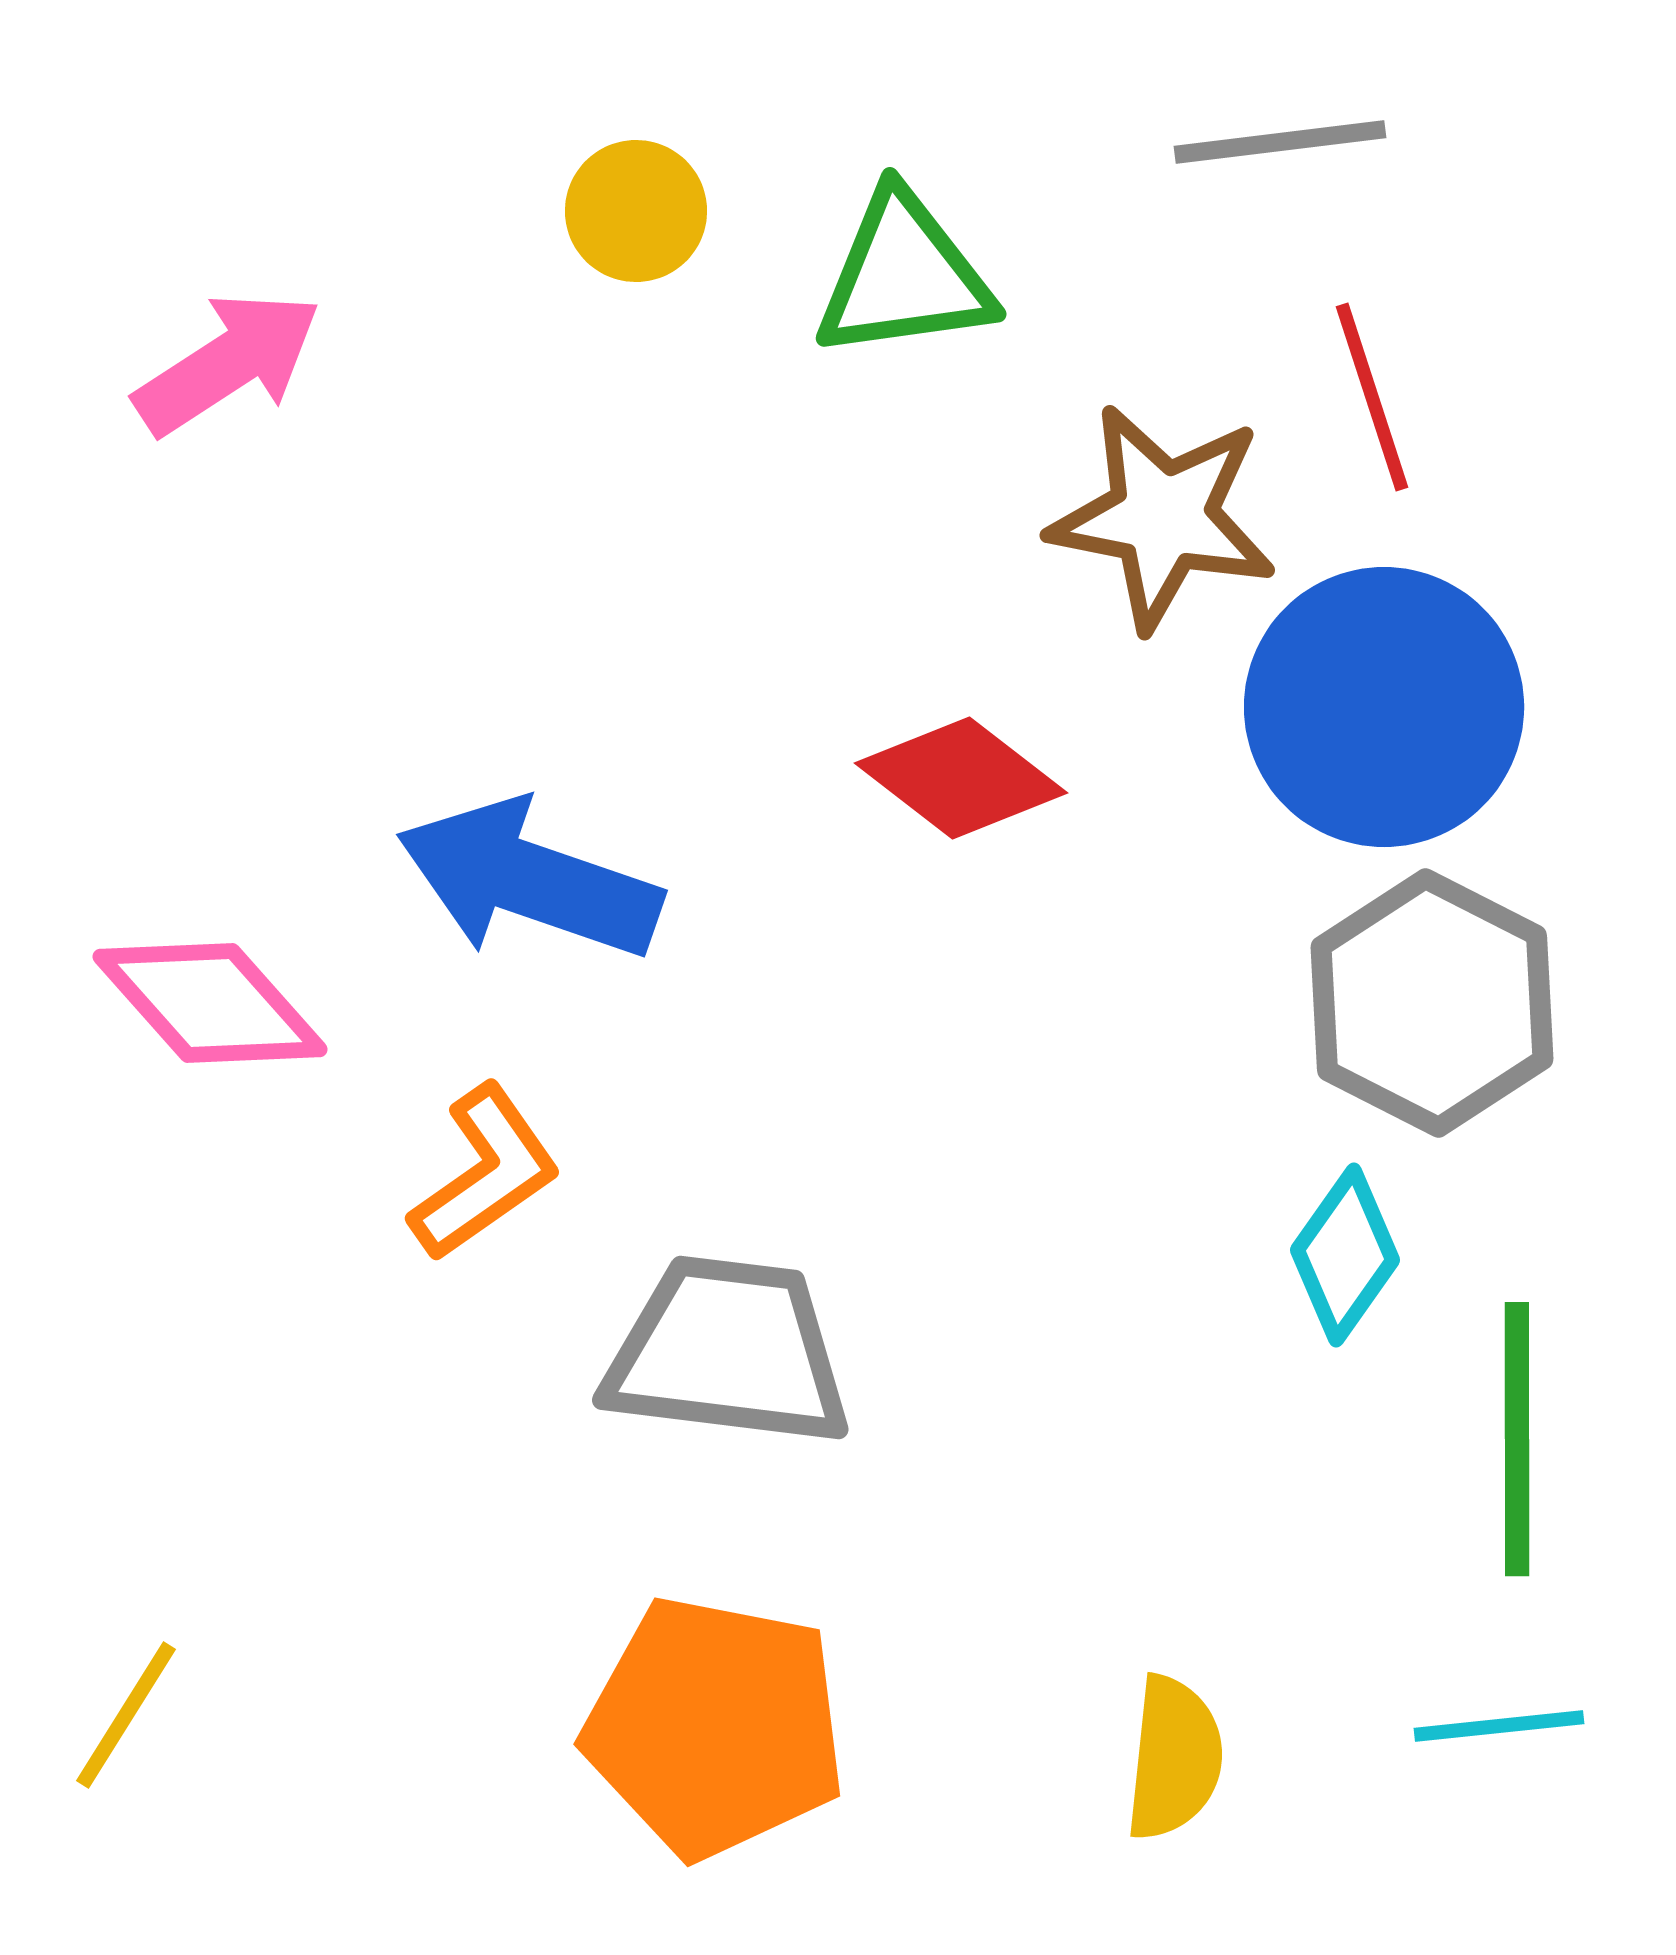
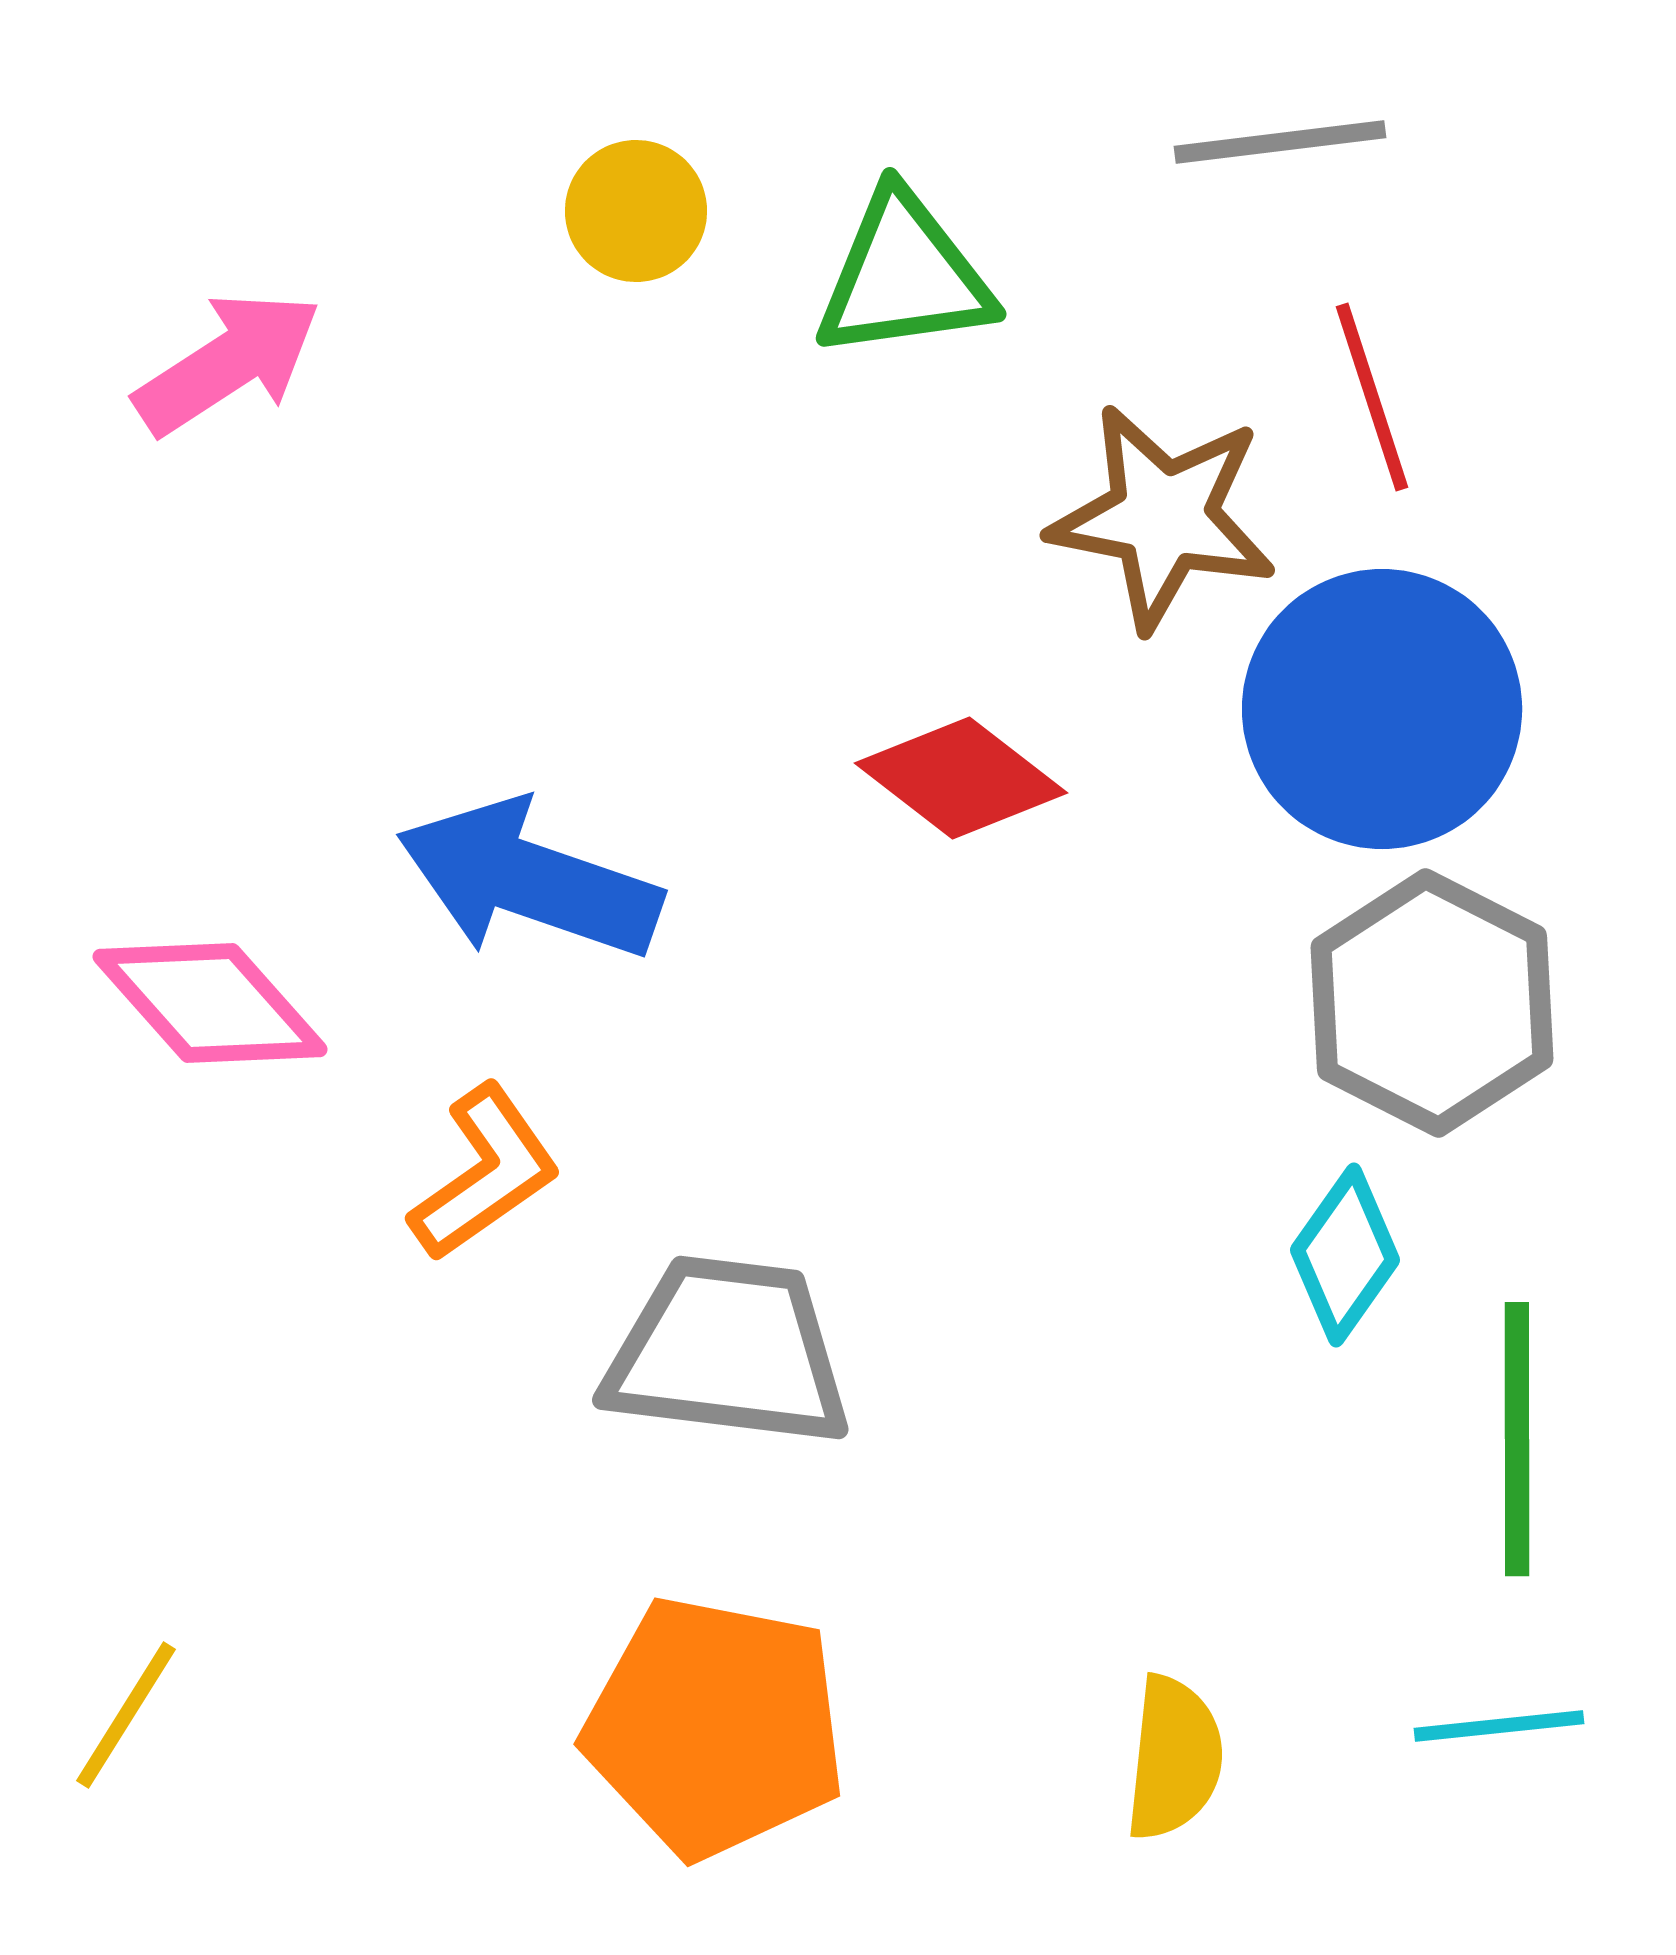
blue circle: moved 2 px left, 2 px down
